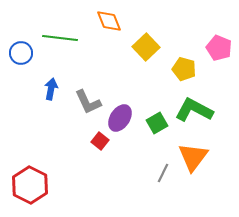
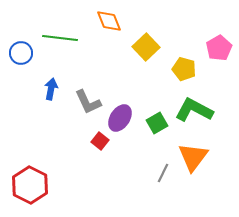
pink pentagon: rotated 20 degrees clockwise
